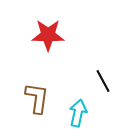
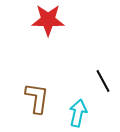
red star: moved 15 px up
